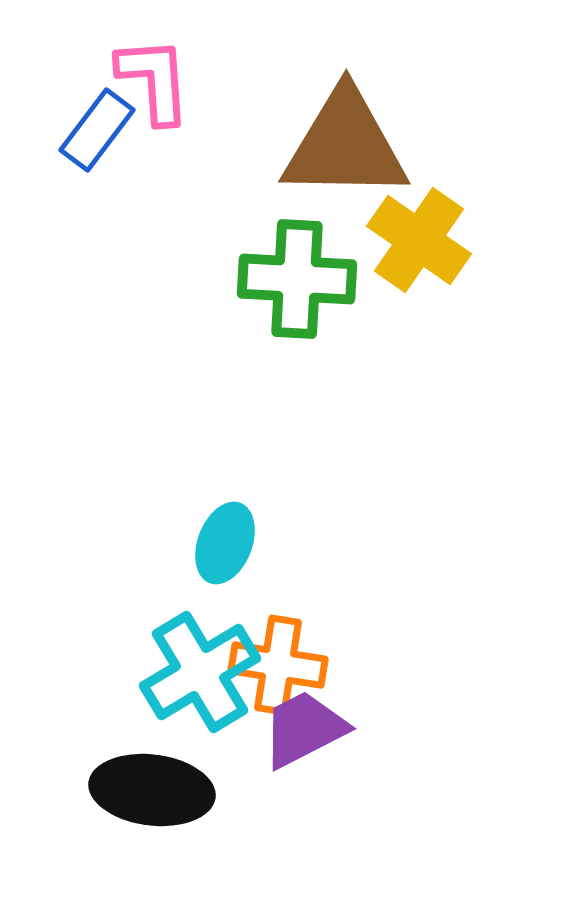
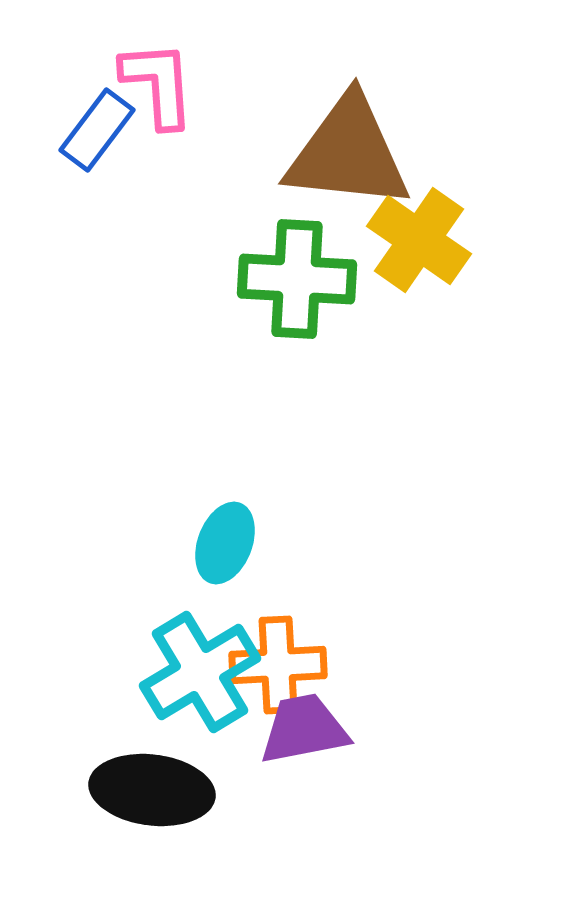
pink L-shape: moved 4 px right, 4 px down
brown triangle: moved 3 px right, 8 px down; rotated 5 degrees clockwise
orange cross: rotated 12 degrees counterclockwise
purple trapezoid: rotated 16 degrees clockwise
